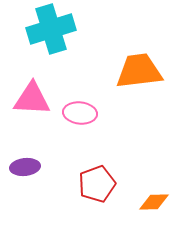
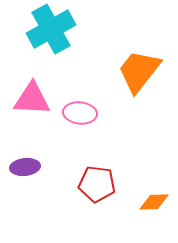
cyan cross: rotated 12 degrees counterclockwise
orange trapezoid: rotated 45 degrees counterclockwise
red pentagon: rotated 27 degrees clockwise
